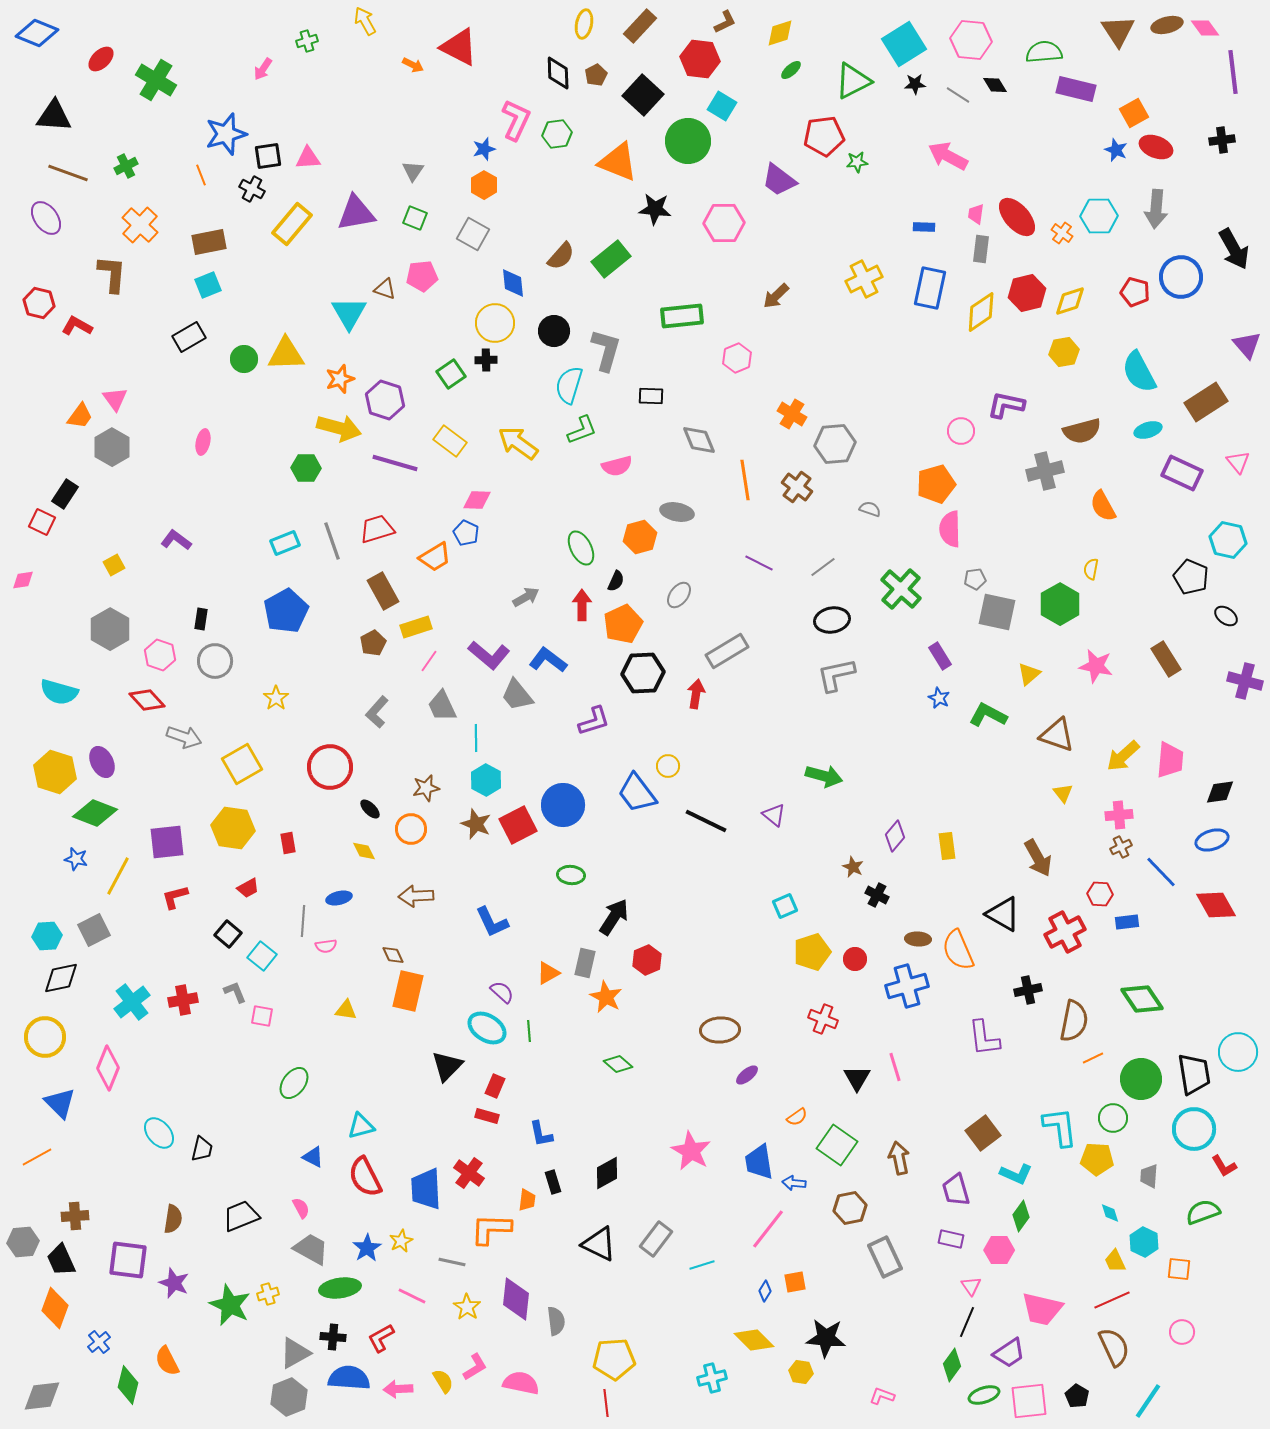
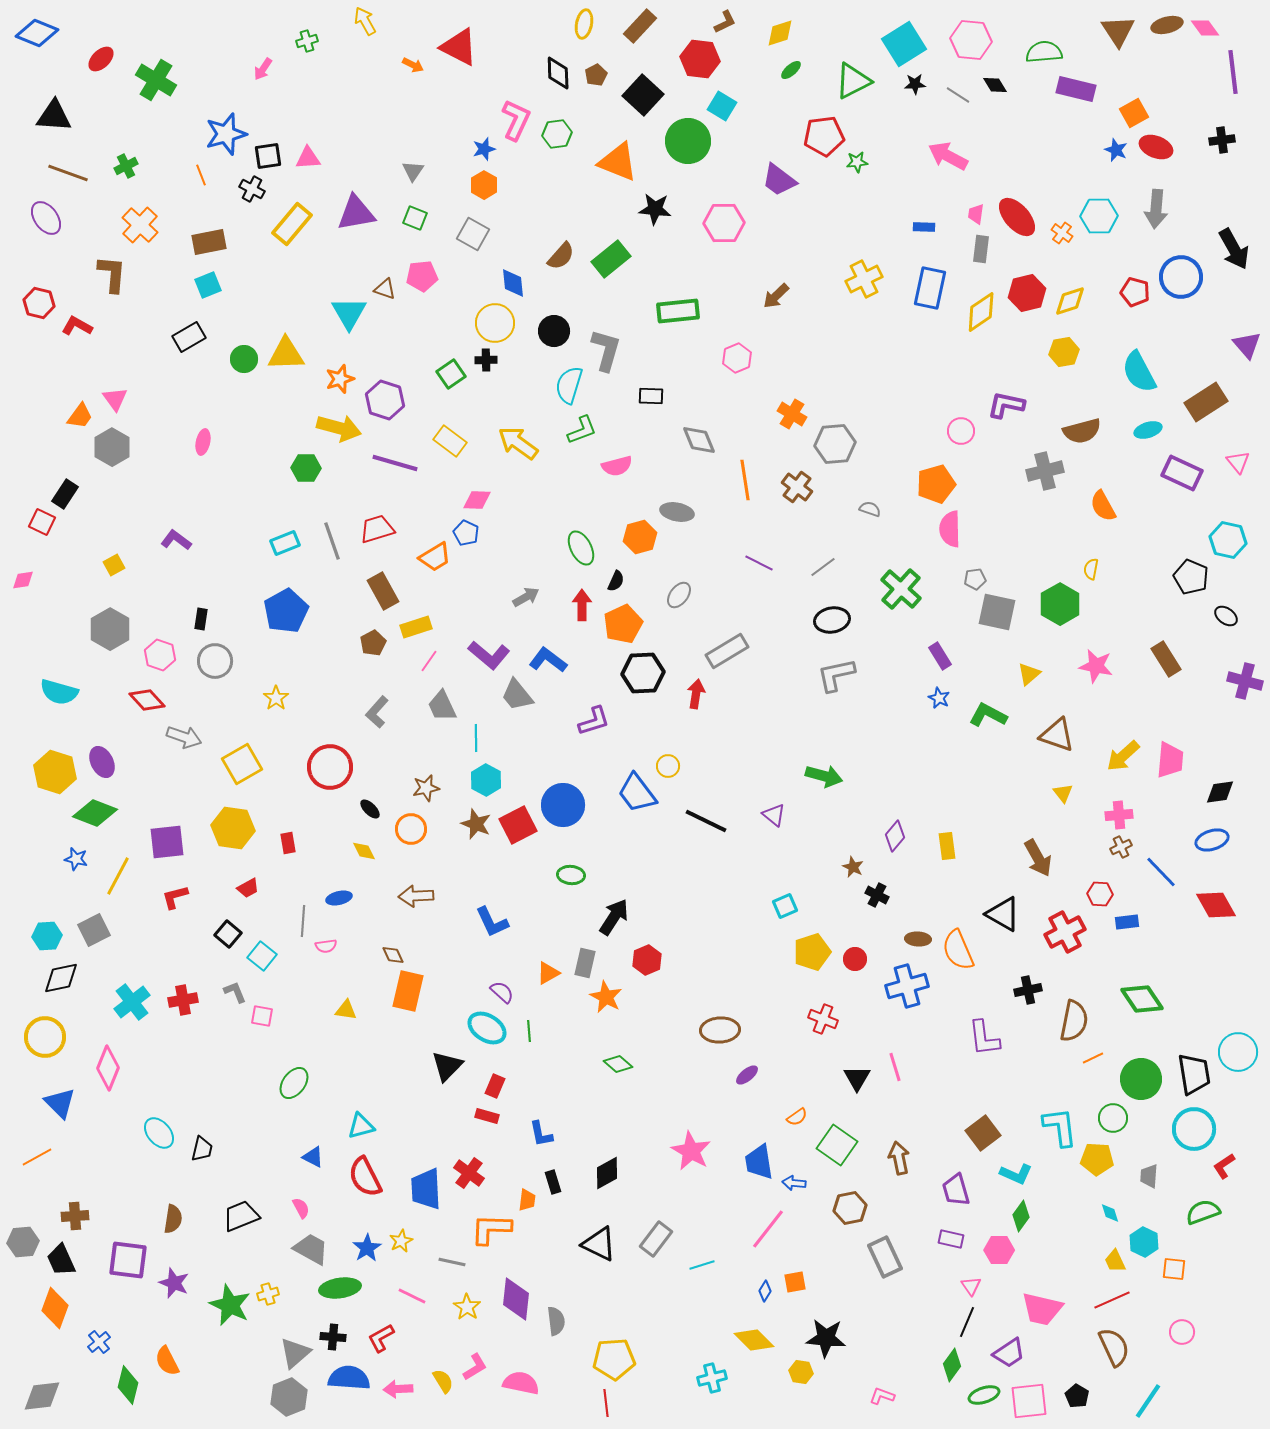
green rectangle at (682, 316): moved 4 px left, 5 px up
red L-shape at (1224, 1166): rotated 88 degrees clockwise
orange square at (1179, 1269): moved 5 px left
gray triangle at (295, 1353): rotated 12 degrees counterclockwise
